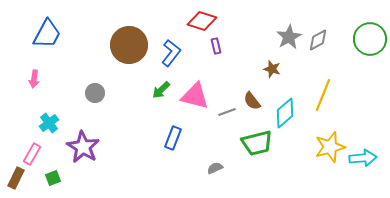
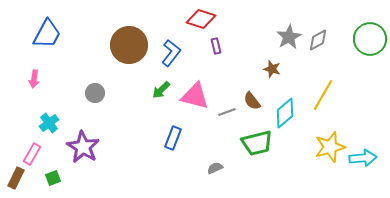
red diamond: moved 1 px left, 2 px up
yellow line: rotated 8 degrees clockwise
